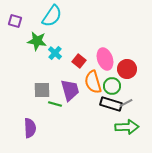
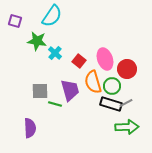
gray square: moved 2 px left, 1 px down
